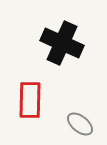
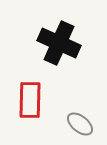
black cross: moved 3 px left
